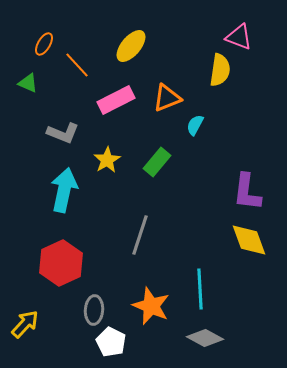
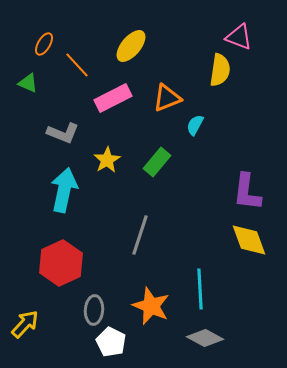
pink rectangle: moved 3 px left, 2 px up
